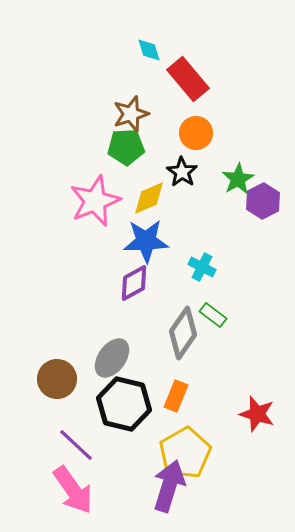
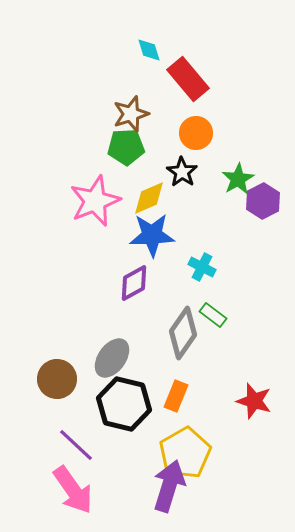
blue star: moved 6 px right, 6 px up
red star: moved 3 px left, 13 px up
